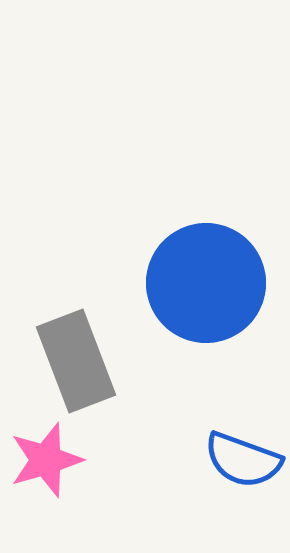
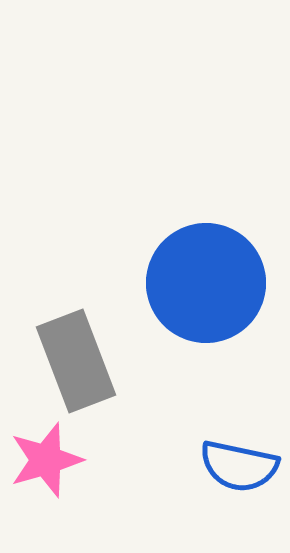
blue semicircle: moved 4 px left, 6 px down; rotated 8 degrees counterclockwise
